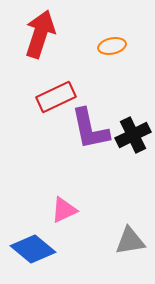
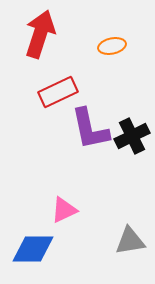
red rectangle: moved 2 px right, 5 px up
black cross: moved 1 px left, 1 px down
blue diamond: rotated 39 degrees counterclockwise
